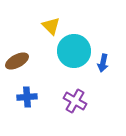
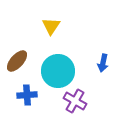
yellow triangle: rotated 18 degrees clockwise
cyan circle: moved 16 px left, 20 px down
brown ellipse: rotated 20 degrees counterclockwise
blue cross: moved 2 px up
